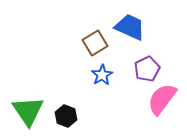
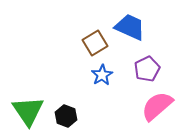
pink semicircle: moved 5 px left, 7 px down; rotated 12 degrees clockwise
